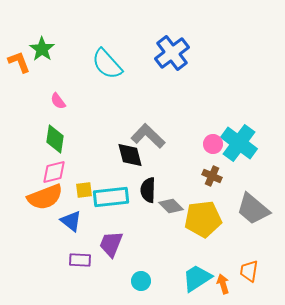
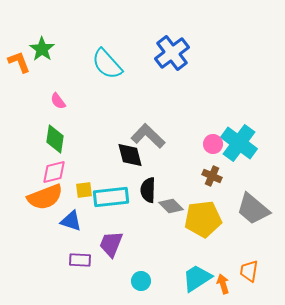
blue triangle: rotated 20 degrees counterclockwise
